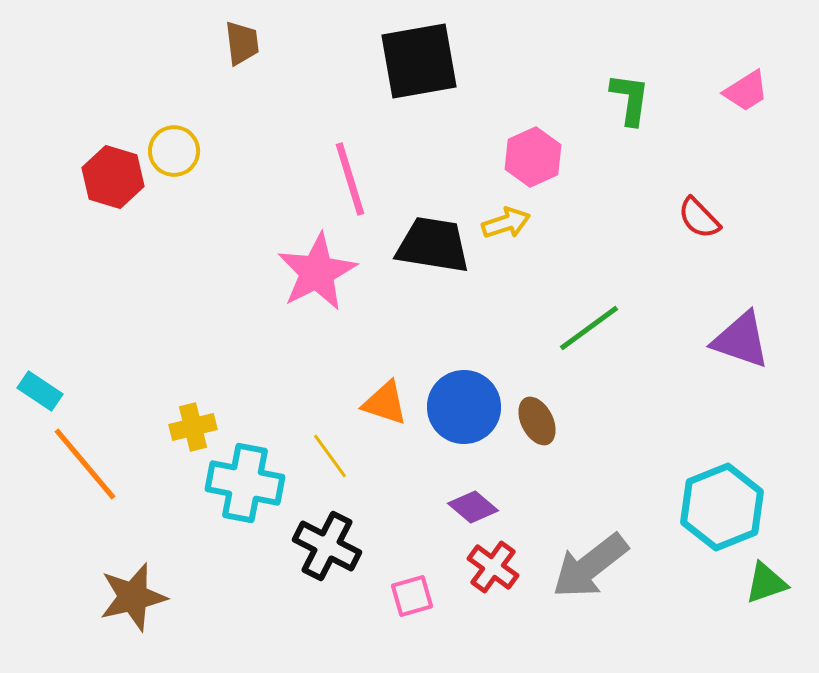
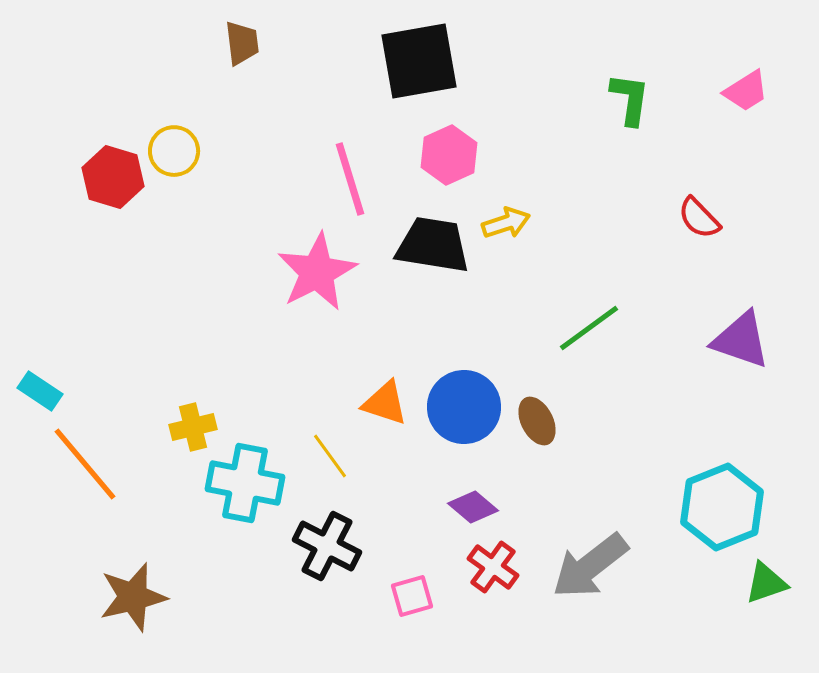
pink hexagon: moved 84 px left, 2 px up
